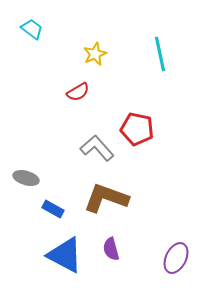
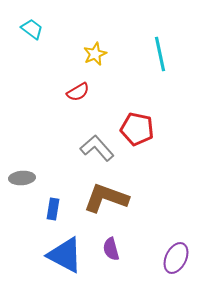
gray ellipse: moved 4 px left; rotated 20 degrees counterclockwise
blue rectangle: rotated 70 degrees clockwise
